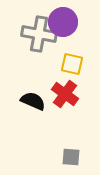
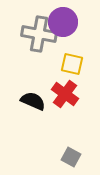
gray square: rotated 24 degrees clockwise
